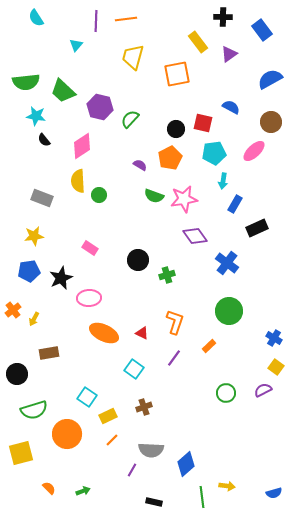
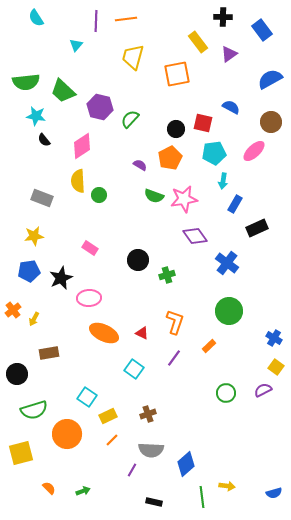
brown cross at (144, 407): moved 4 px right, 7 px down
